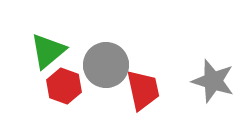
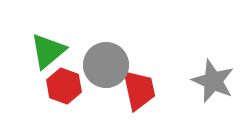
gray star: rotated 6 degrees clockwise
red trapezoid: moved 4 px left
